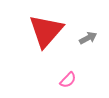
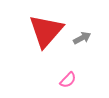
gray arrow: moved 6 px left
